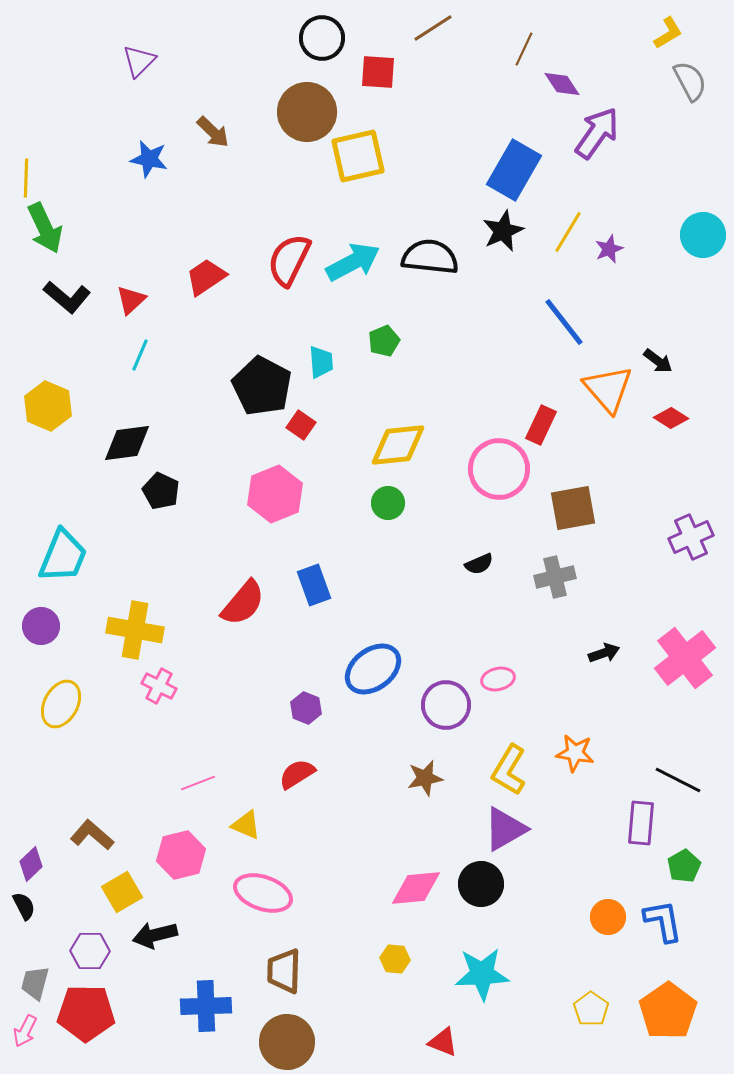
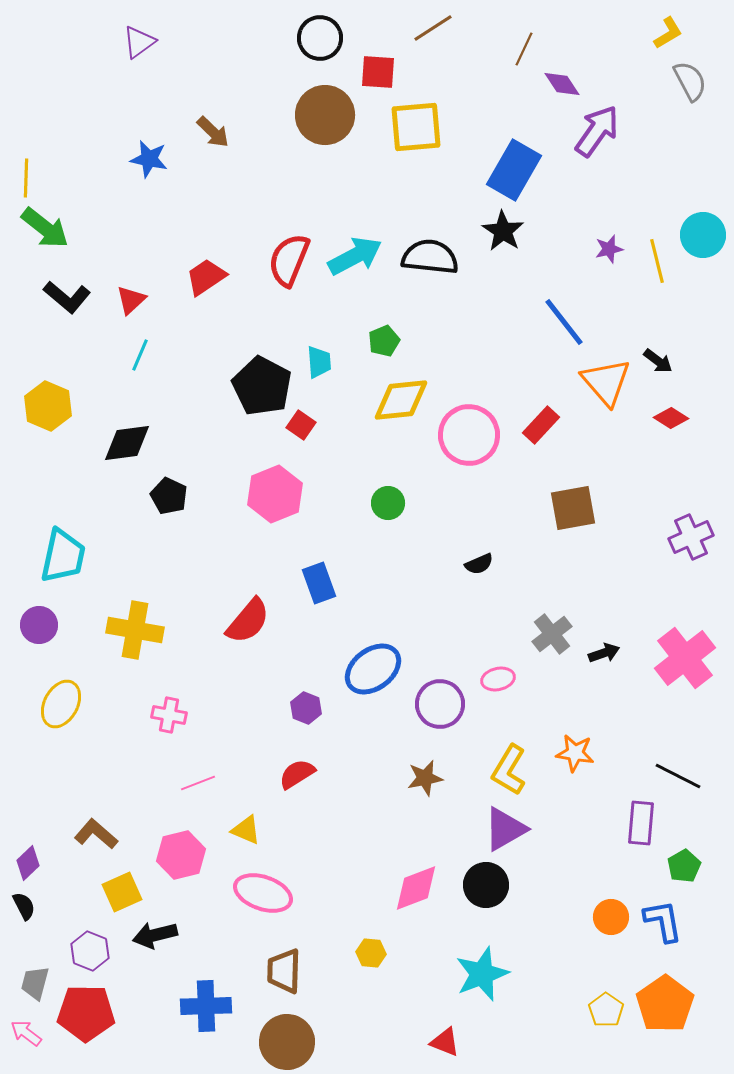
black circle at (322, 38): moved 2 px left
purple triangle at (139, 61): moved 19 px up; rotated 9 degrees clockwise
brown circle at (307, 112): moved 18 px right, 3 px down
purple arrow at (597, 133): moved 2 px up
yellow square at (358, 156): moved 58 px right, 29 px up; rotated 8 degrees clockwise
green arrow at (45, 228): rotated 27 degrees counterclockwise
black star at (503, 231): rotated 15 degrees counterclockwise
yellow line at (568, 232): moved 89 px right, 29 px down; rotated 45 degrees counterclockwise
purple star at (609, 249): rotated 8 degrees clockwise
red semicircle at (289, 260): rotated 4 degrees counterclockwise
cyan arrow at (353, 262): moved 2 px right, 6 px up
cyan trapezoid at (321, 362): moved 2 px left
orange triangle at (608, 389): moved 2 px left, 7 px up
red rectangle at (541, 425): rotated 18 degrees clockwise
yellow diamond at (398, 445): moved 3 px right, 45 px up
pink circle at (499, 469): moved 30 px left, 34 px up
black pentagon at (161, 491): moved 8 px right, 5 px down
cyan trapezoid at (63, 556): rotated 10 degrees counterclockwise
gray cross at (555, 577): moved 3 px left, 57 px down; rotated 24 degrees counterclockwise
blue rectangle at (314, 585): moved 5 px right, 2 px up
red semicircle at (243, 603): moved 5 px right, 18 px down
purple circle at (41, 626): moved 2 px left, 1 px up
pink cross at (159, 686): moved 10 px right, 29 px down; rotated 16 degrees counterclockwise
purple circle at (446, 705): moved 6 px left, 1 px up
black line at (678, 780): moved 4 px up
yellow triangle at (246, 825): moved 5 px down
brown L-shape at (92, 835): moved 4 px right, 1 px up
purple diamond at (31, 864): moved 3 px left, 1 px up
black circle at (481, 884): moved 5 px right, 1 px down
pink diamond at (416, 888): rotated 16 degrees counterclockwise
yellow square at (122, 892): rotated 6 degrees clockwise
orange circle at (608, 917): moved 3 px right
purple hexagon at (90, 951): rotated 21 degrees clockwise
yellow hexagon at (395, 959): moved 24 px left, 6 px up
cyan star at (482, 974): rotated 18 degrees counterclockwise
yellow pentagon at (591, 1009): moved 15 px right, 1 px down
orange pentagon at (668, 1011): moved 3 px left, 7 px up
pink arrow at (25, 1031): moved 1 px right, 2 px down; rotated 100 degrees clockwise
red triangle at (443, 1042): moved 2 px right
